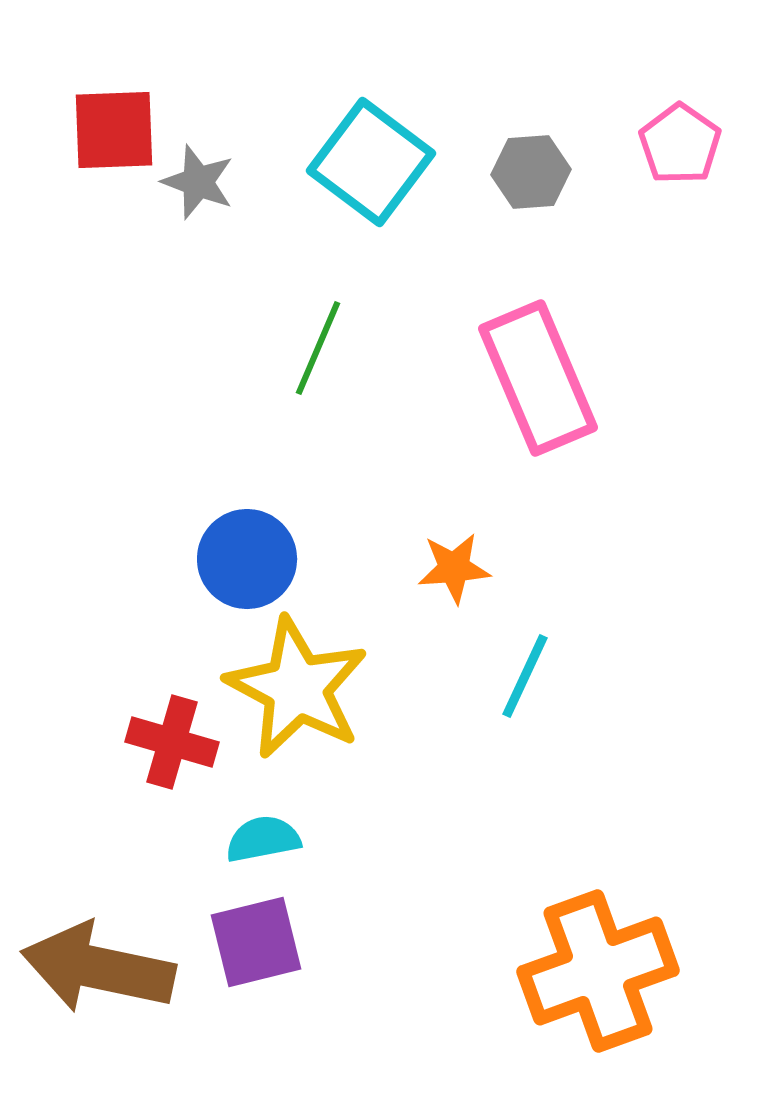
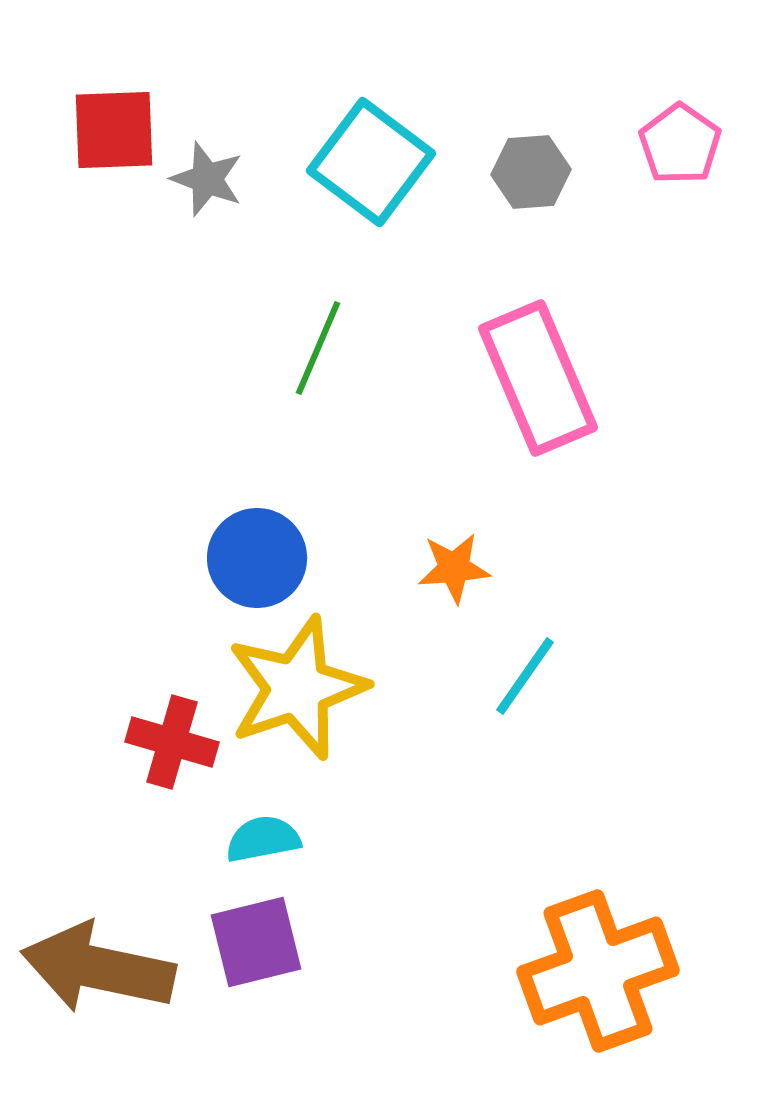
gray star: moved 9 px right, 3 px up
blue circle: moved 10 px right, 1 px up
cyan line: rotated 10 degrees clockwise
yellow star: rotated 25 degrees clockwise
